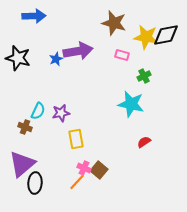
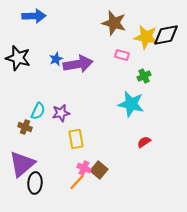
purple arrow: moved 13 px down
